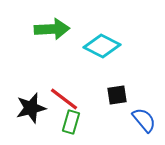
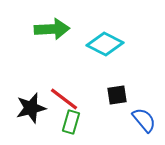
cyan diamond: moved 3 px right, 2 px up
